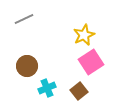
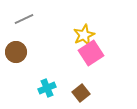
pink square: moved 9 px up
brown circle: moved 11 px left, 14 px up
brown square: moved 2 px right, 2 px down
